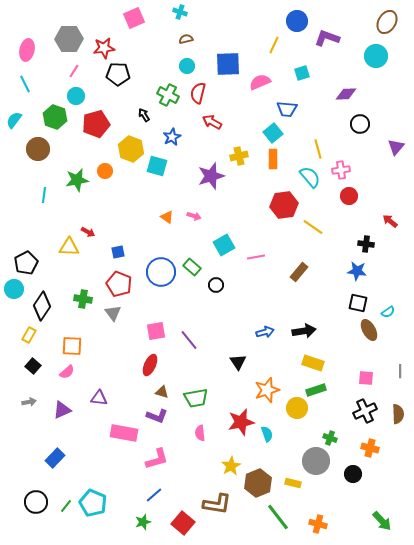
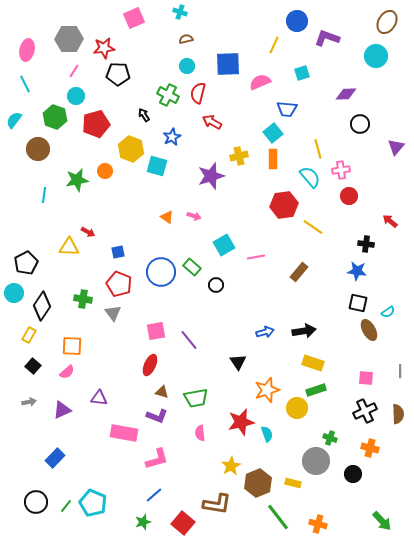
cyan circle at (14, 289): moved 4 px down
